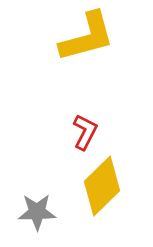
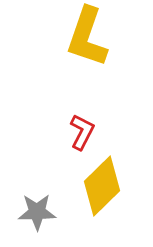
yellow L-shape: rotated 124 degrees clockwise
red L-shape: moved 3 px left
